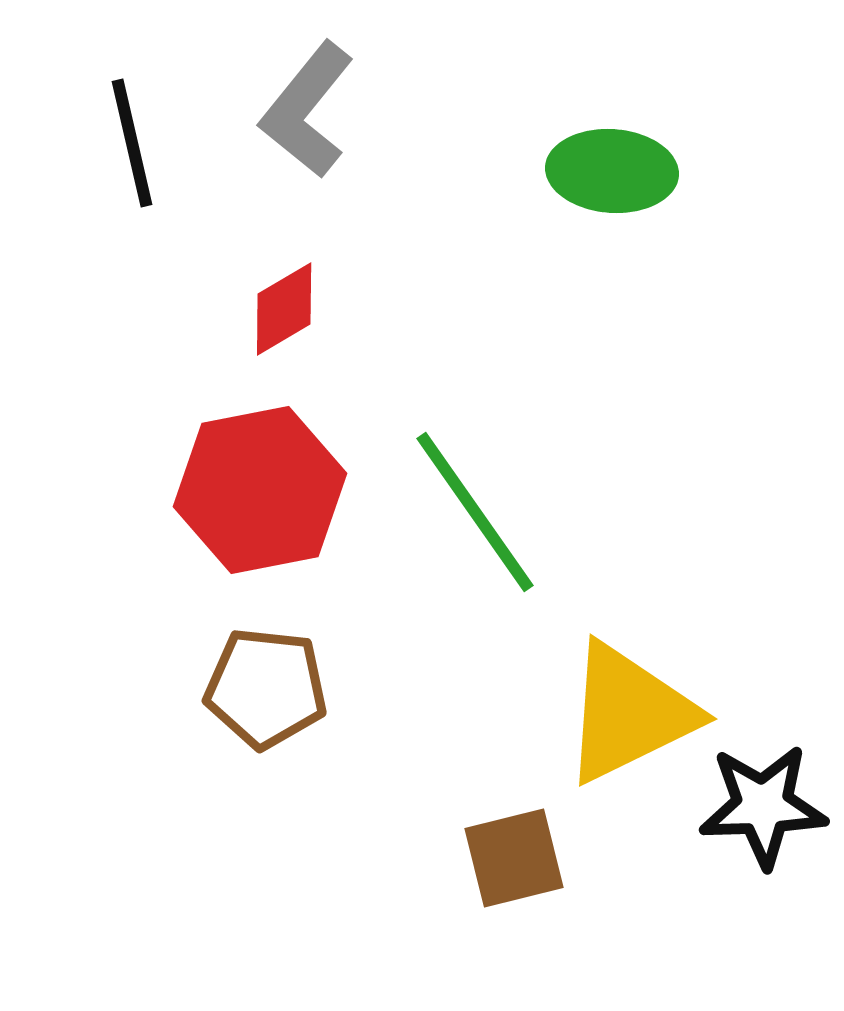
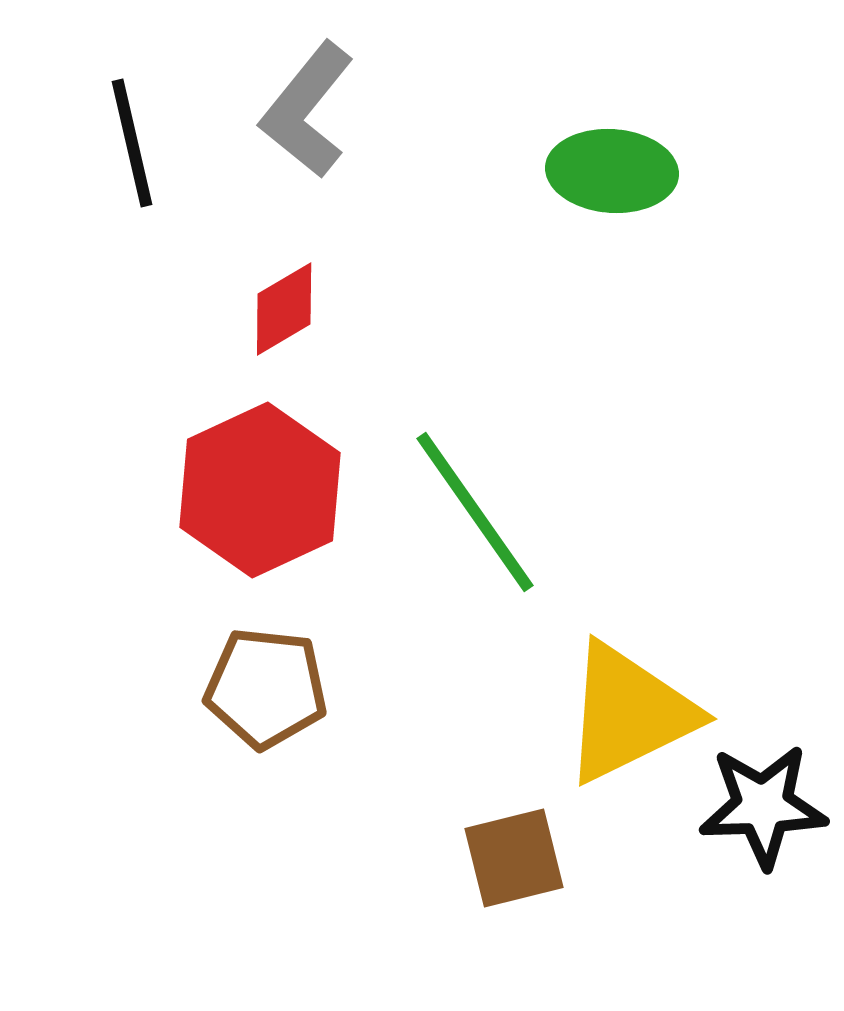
red hexagon: rotated 14 degrees counterclockwise
